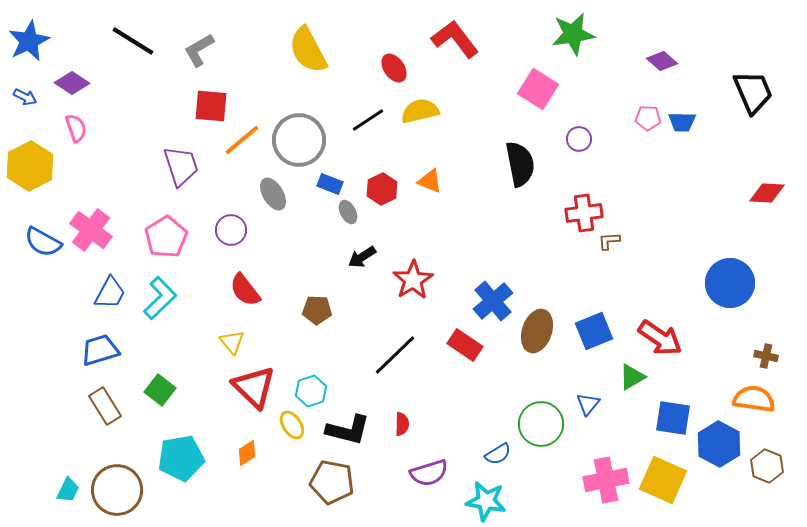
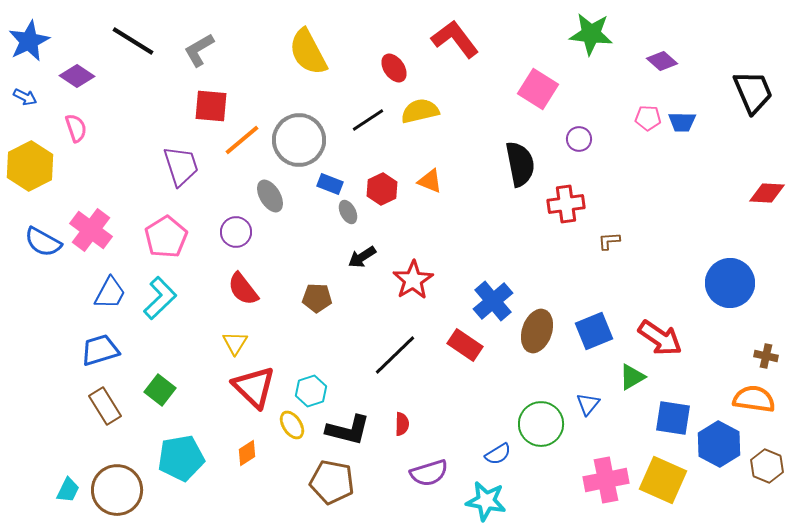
green star at (573, 34): moved 18 px right; rotated 15 degrees clockwise
yellow semicircle at (308, 50): moved 2 px down
purple diamond at (72, 83): moved 5 px right, 7 px up
gray ellipse at (273, 194): moved 3 px left, 2 px down
red cross at (584, 213): moved 18 px left, 9 px up
purple circle at (231, 230): moved 5 px right, 2 px down
red semicircle at (245, 290): moved 2 px left, 1 px up
brown pentagon at (317, 310): moved 12 px up
yellow triangle at (232, 342): moved 3 px right, 1 px down; rotated 12 degrees clockwise
